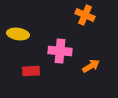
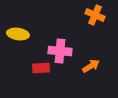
orange cross: moved 10 px right
red rectangle: moved 10 px right, 3 px up
